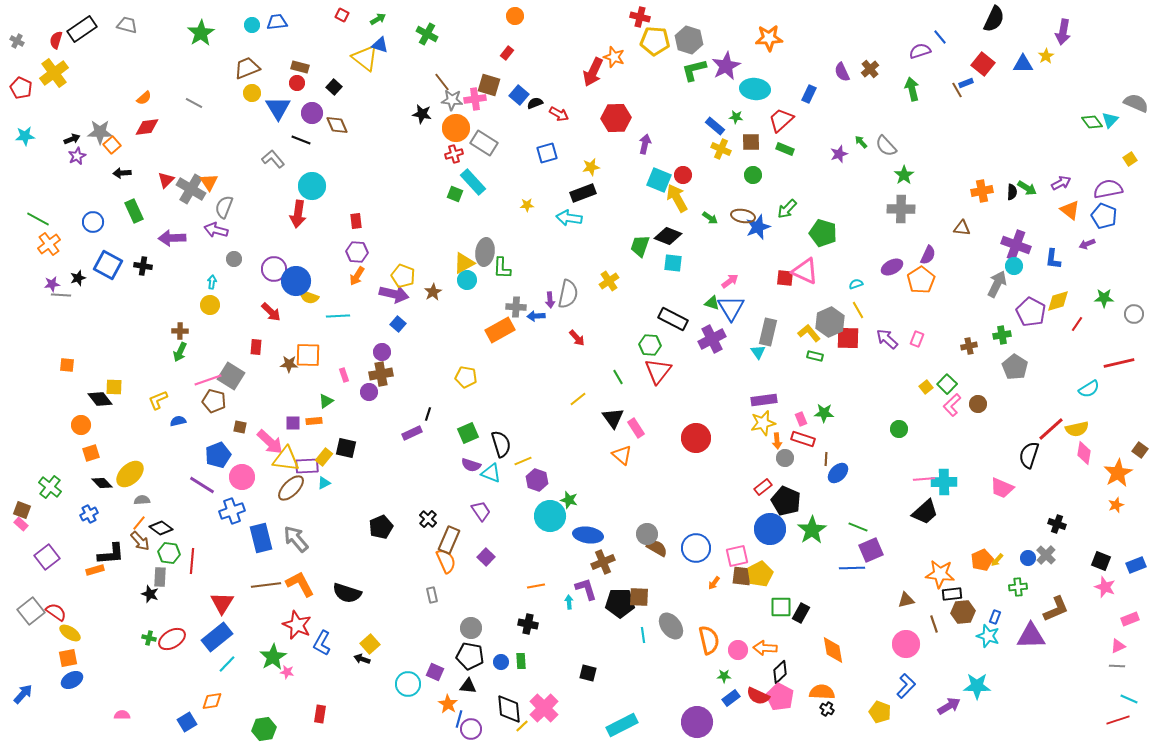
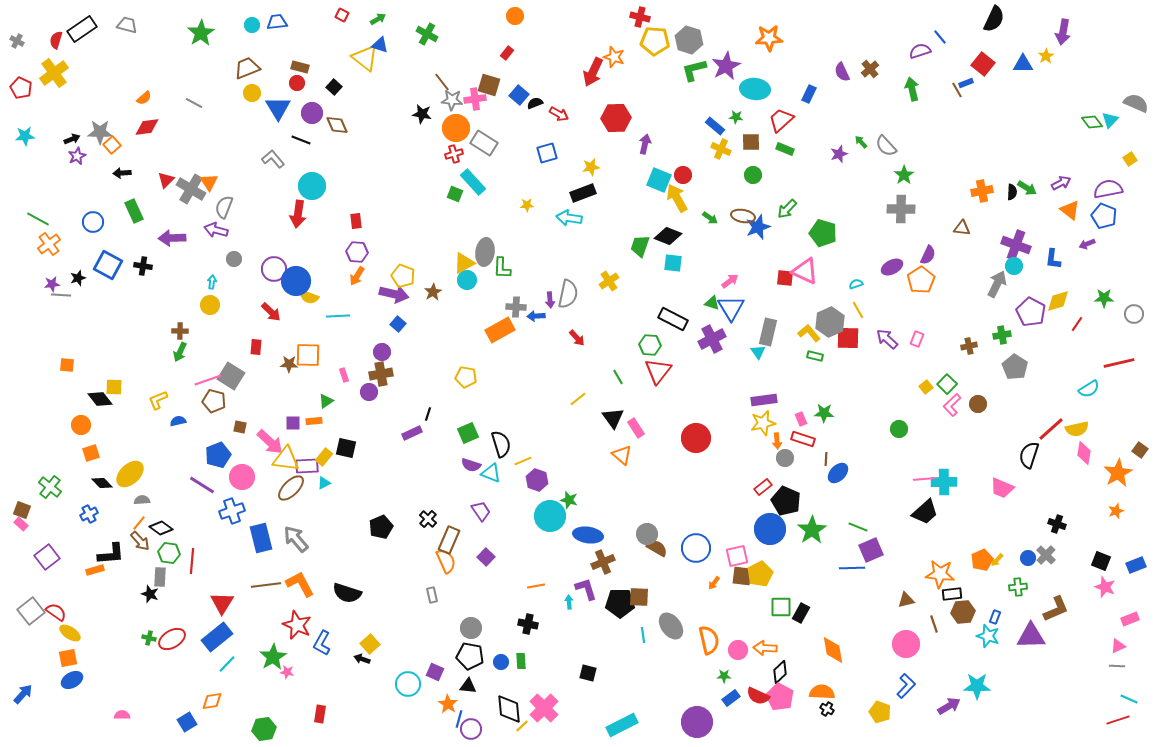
orange star at (1116, 505): moved 6 px down
